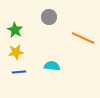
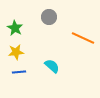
green star: moved 2 px up
cyan semicircle: rotated 35 degrees clockwise
